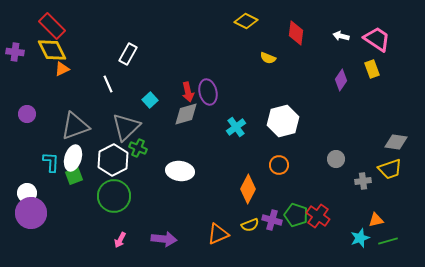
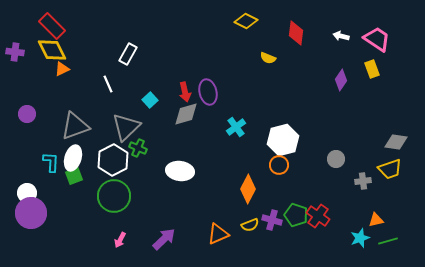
red arrow at (188, 92): moved 3 px left
white hexagon at (283, 121): moved 19 px down
purple arrow at (164, 239): rotated 50 degrees counterclockwise
